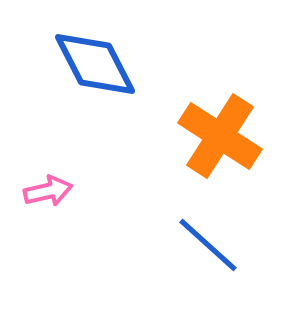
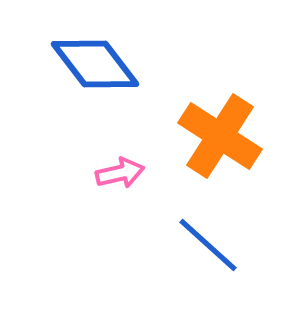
blue diamond: rotated 10 degrees counterclockwise
pink arrow: moved 72 px right, 18 px up
